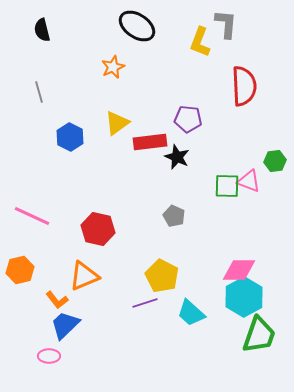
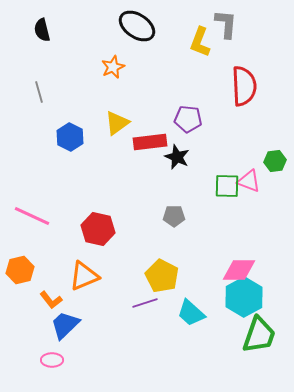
gray pentagon: rotated 25 degrees counterclockwise
orange L-shape: moved 6 px left
pink ellipse: moved 3 px right, 4 px down
